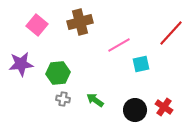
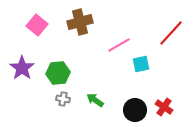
purple star: moved 1 px right, 4 px down; rotated 30 degrees counterclockwise
